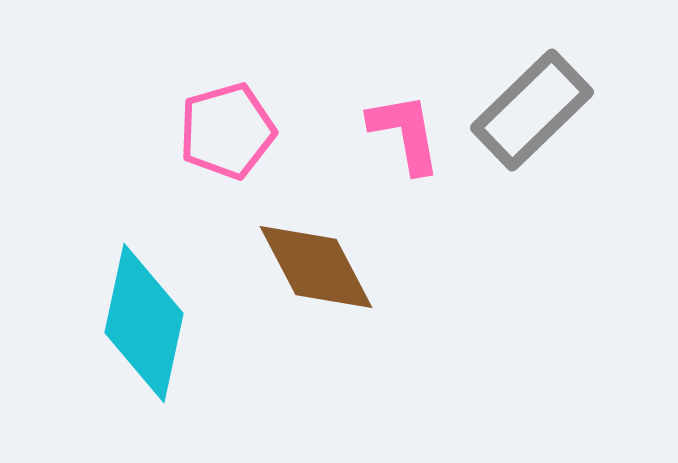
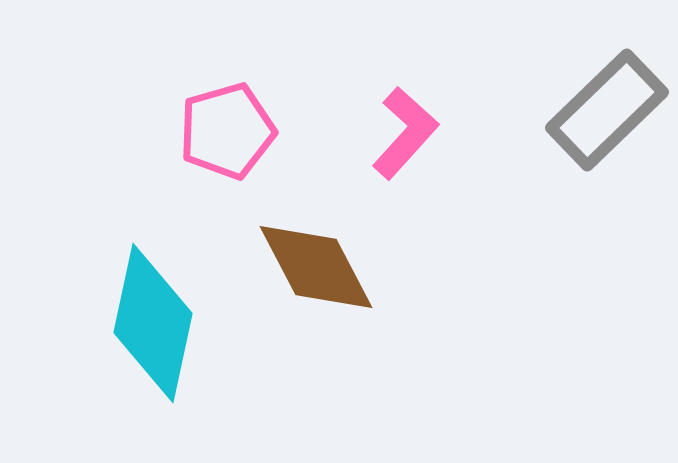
gray rectangle: moved 75 px right
pink L-shape: rotated 52 degrees clockwise
cyan diamond: moved 9 px right
